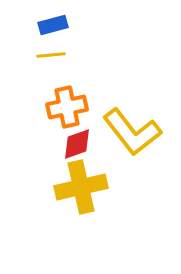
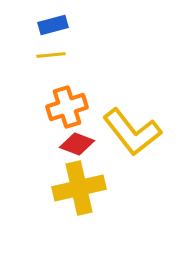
orange cross: rotated 6 degrees counterclockwise
red diamond: rotated 40 degrees clockwise
yellow cross: moved 2 px left, 1 px down
